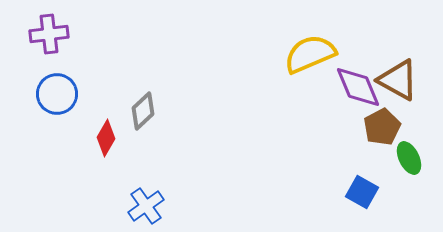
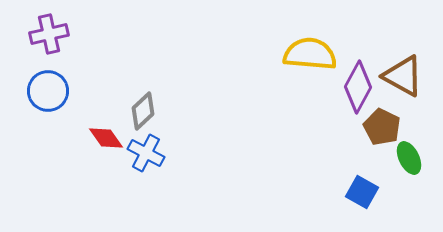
purple cross: rotated 6 degrees counterclockwise
yellow semicircle: rotated 28 degrees clockwise
brown triangle: moved 5 px right, 4 px up
purple diamond: rotated 51 degrees clockwise
blue circle: moved 9 px left, 3 px up
brown pentagon: rotated 18 degrees counterclockwise
red diamond: rotated 66 degrees counterclockwise
blue cross: moved 53 px up; rotated 27 degrees counterclockwise
